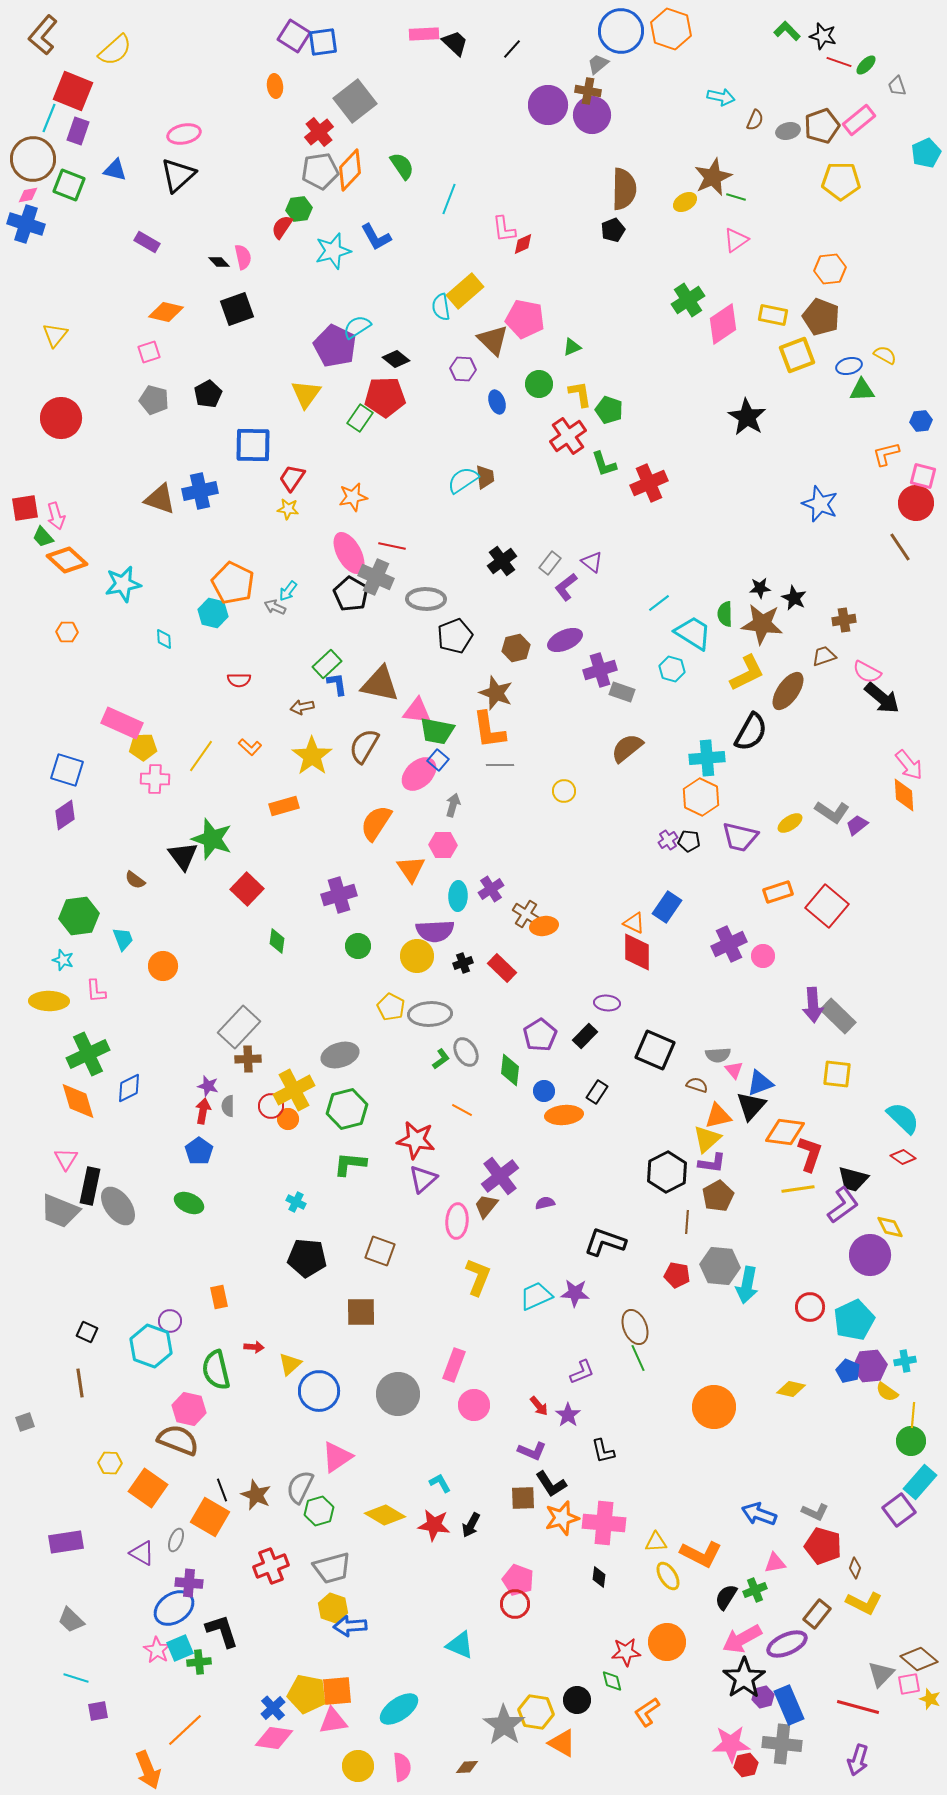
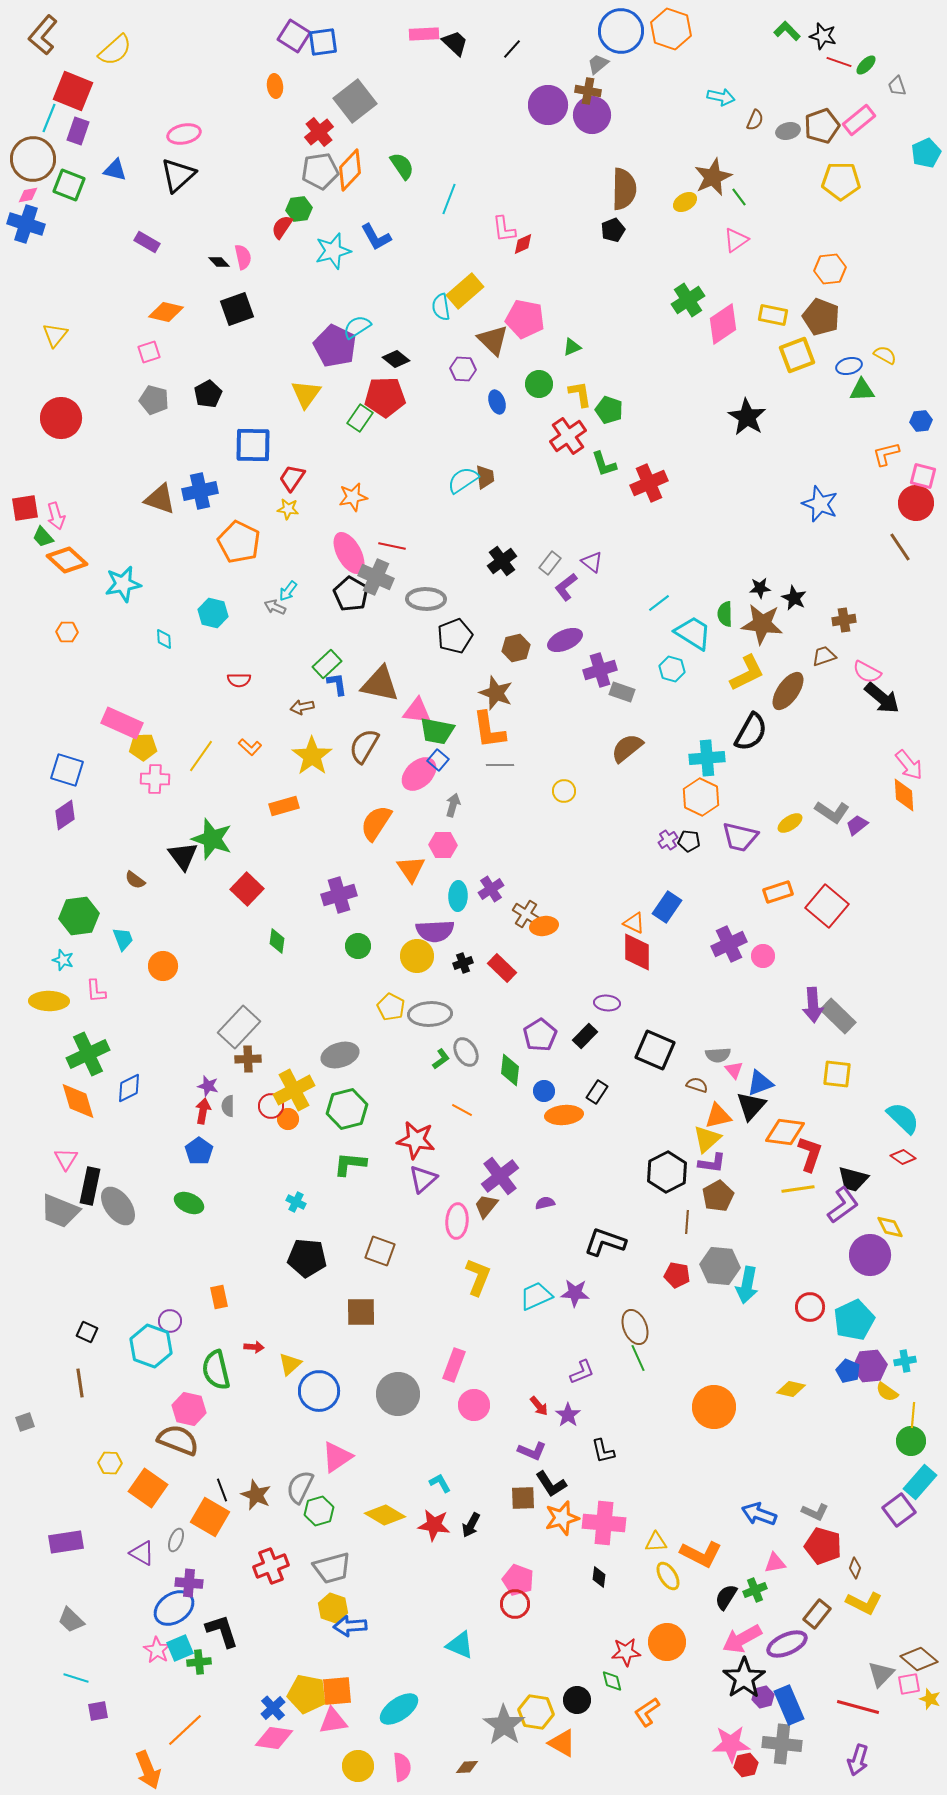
green line at (736, 197): moved 3 px right; rotated 36 degrees clockwise
orange pentagon at (233, 583): moved 6 px right, 41 px up
